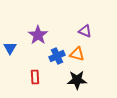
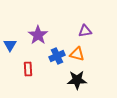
purple triangle: rotated 32 degrees counterclockwise
blue triangle: moved 3 px up
red rectangle: moved 7 px left, 8 px up
